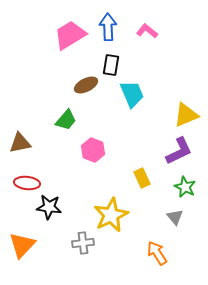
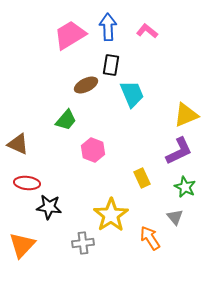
brown triangle: moved 2 px left, 1 px down; rotated 35 degrees clockwise
yellow star: rotated 8 degrees counterclockwise
orange arrow: moved 7 px left, 15 px up
